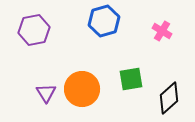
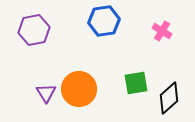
blue hexagon: rotated 8 degrees clockwise
green square: moved 5 px right, 4 px down
orange circle: moved 3 px left
